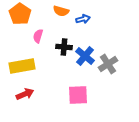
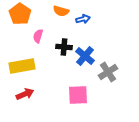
gray cross: moved 8 px down
